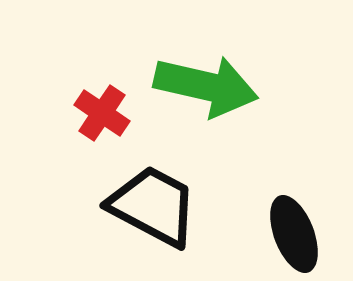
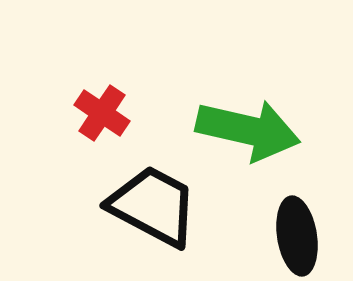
green arrow: moved 42 px right, 44 px down
black ellipse: moved 3 px right, 2 px down; rotated 12 degrees clockwise
